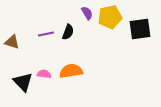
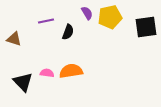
black square: moved 6 px right, 2 px up
purple line: moved 13 px up
brown triangle: moved 2 px right, 3 px up
pink semicircle: moved 3 px right, 1 px up
